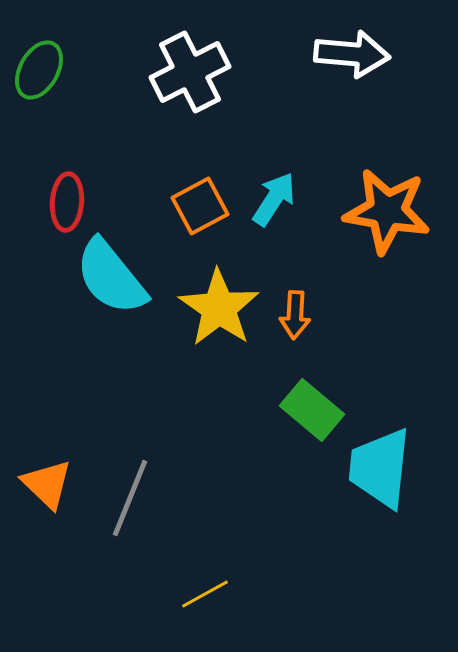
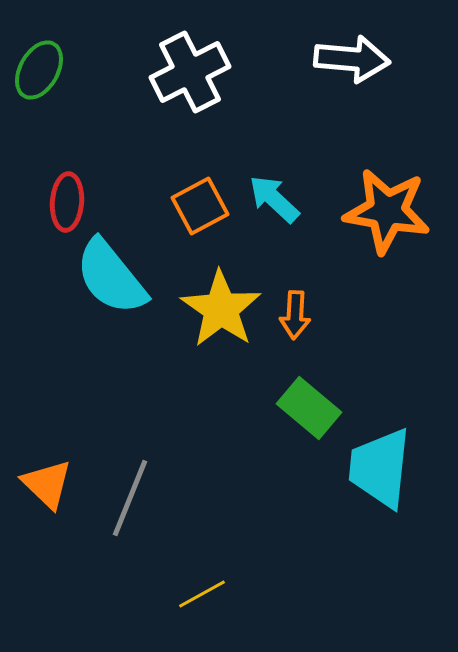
white arrow: moved 5 px down
cyan arrow: rotated 80 degrees counterclockwise
yellow star: moved 2 px right, 1 px down
green rectangle: moved 3 px left, 2 px up
yellow line: moved 3 px left
